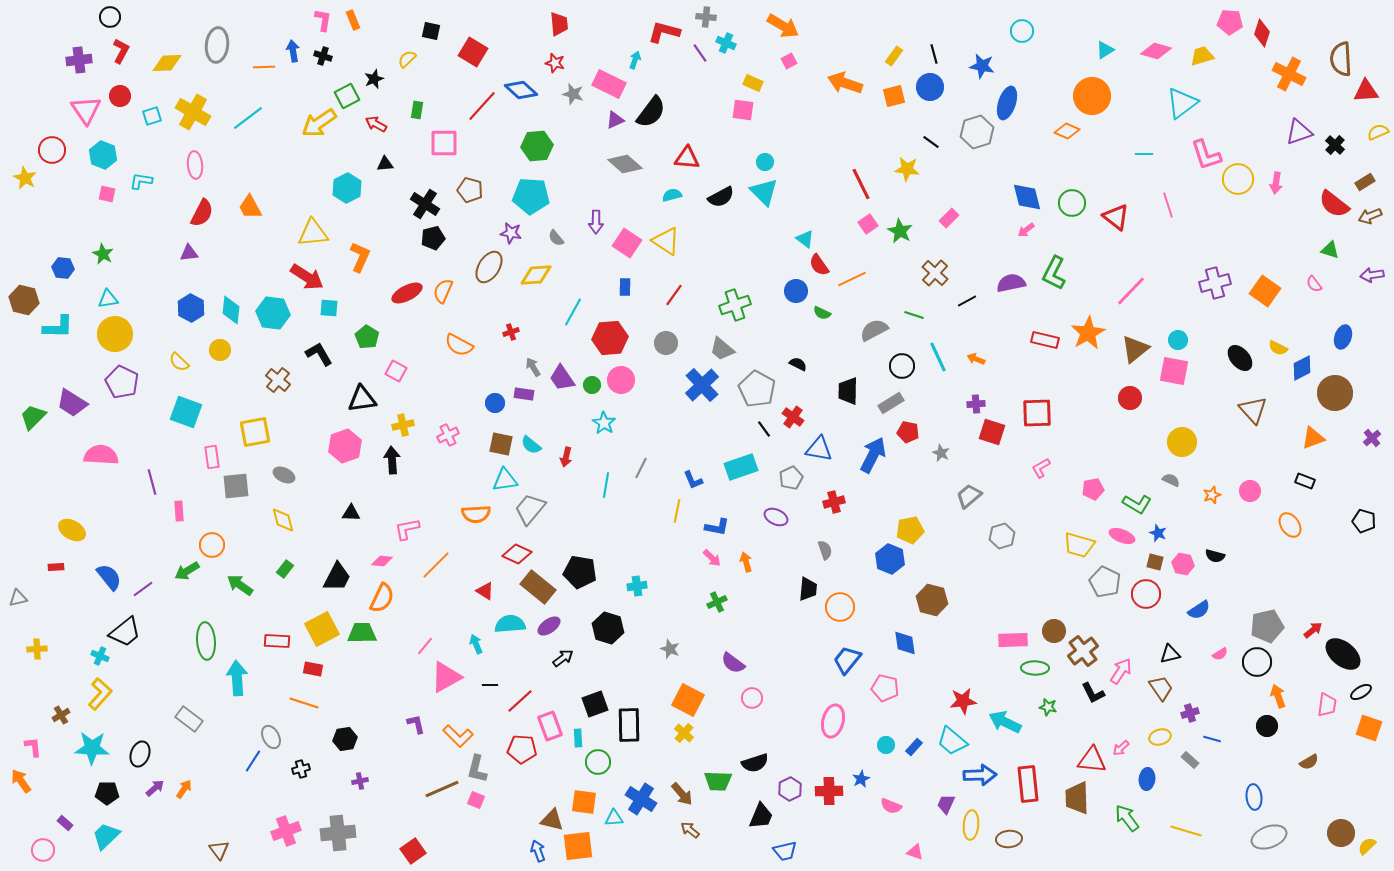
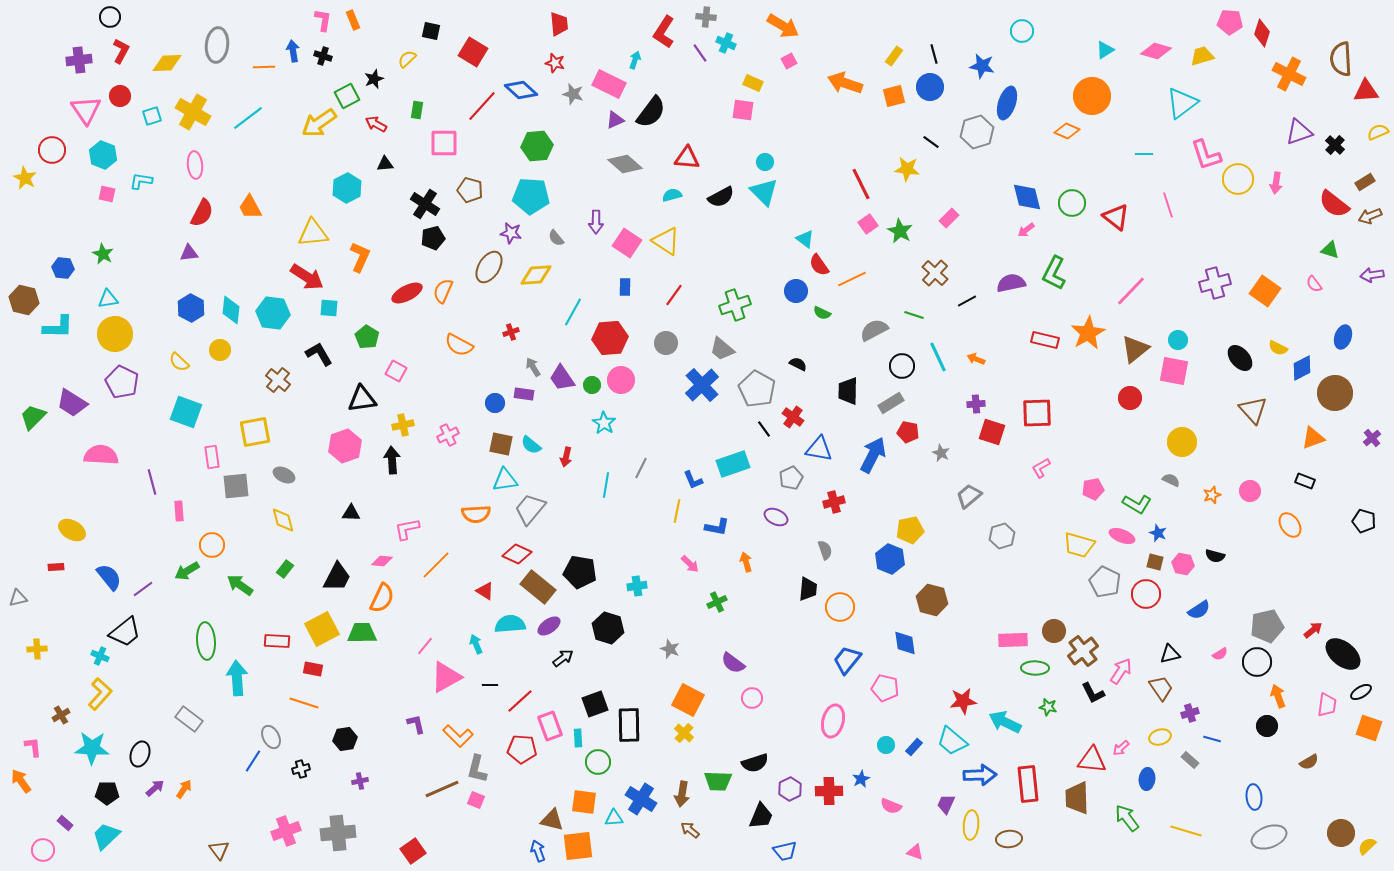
red L-shape at (664, 32): rotated 72 degrees counterclockwise
cyan rectangle at (741, 467): moved 8 px left, 3 px up
pink arrow at (712, 558): moved 22 px left, 6 px down
brown arrow at (682, 794): rotated 50 degrees clockwise
